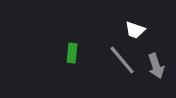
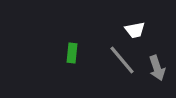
white trapezoid: rotated 30 degrees counterclockwise
gray arrow: moved 1 px right, 2 px down
